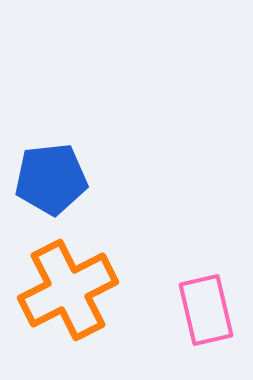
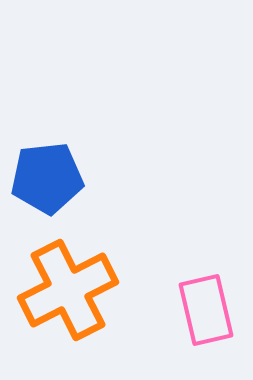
blue pentagon: moved 4 px left, 1 px up
